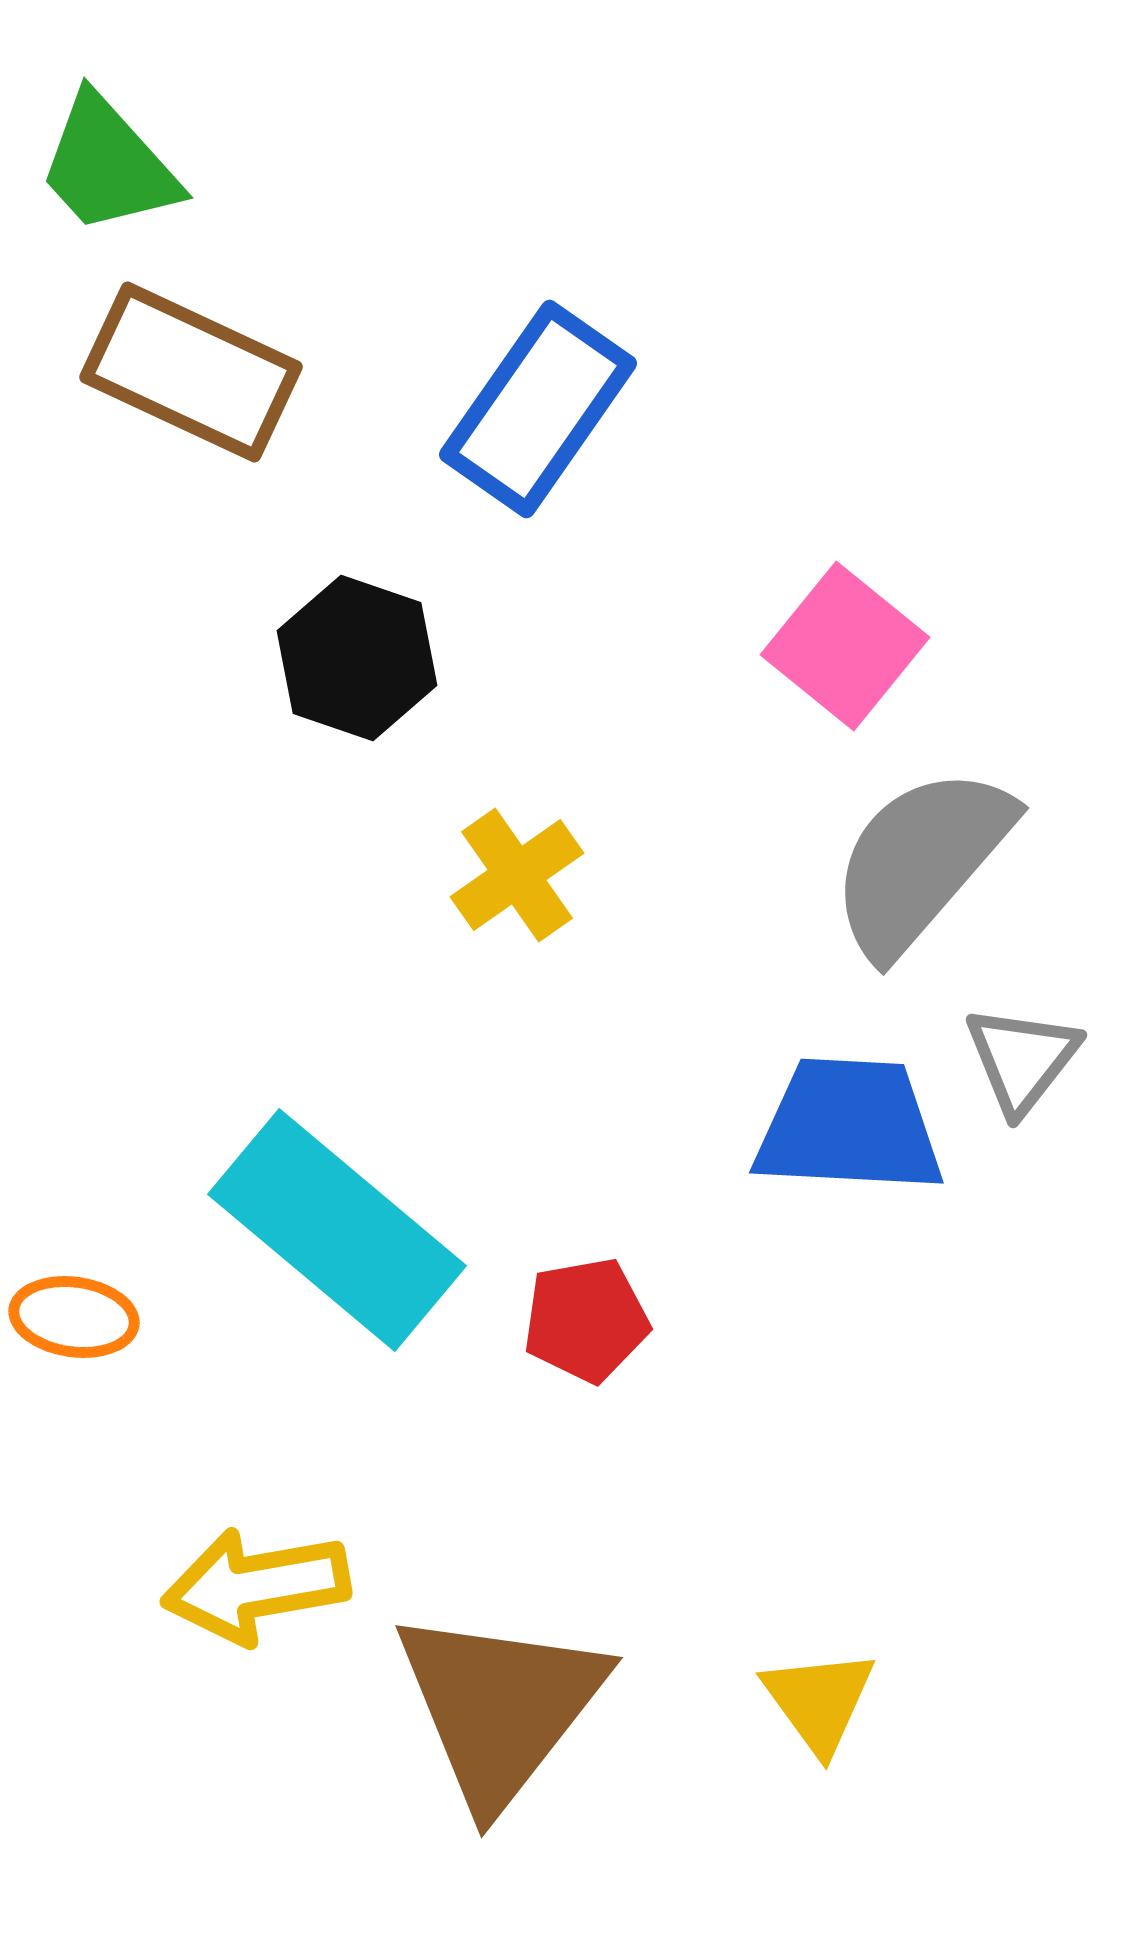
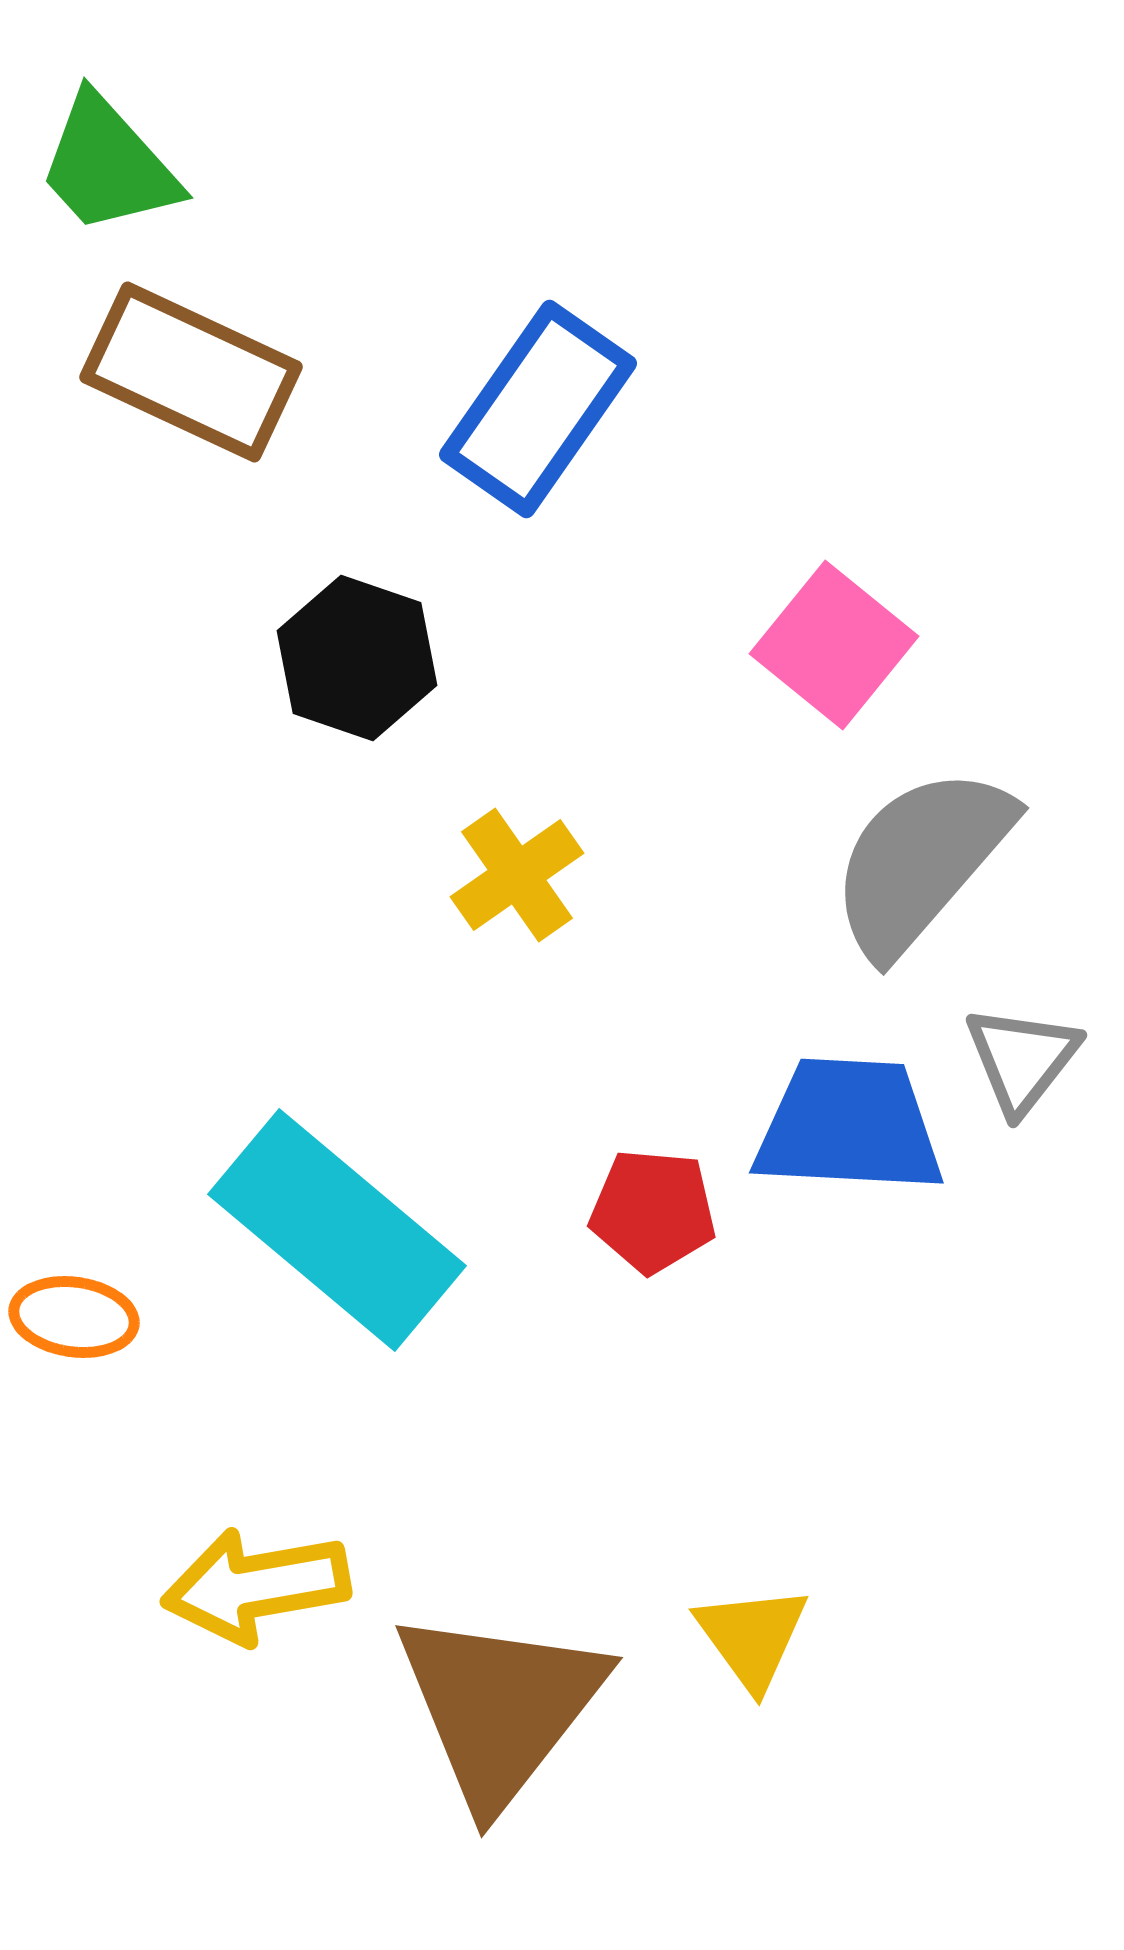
pink square: moved 11 px left, 1 px up
red pentagon: moved 67 px right, 109 px up; rotated 15 degrees clockwise
yellow triangle: moved 67 px left, 64 px up
